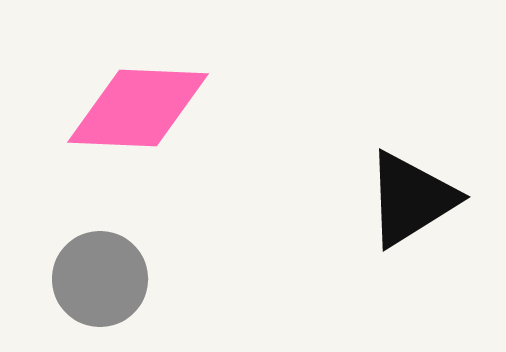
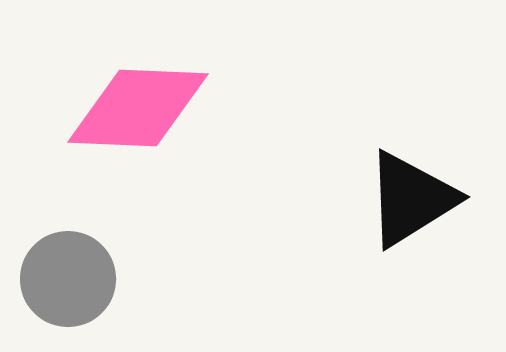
gray circle: moved 32 px left
